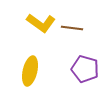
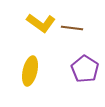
purple pentagon: rotated 16 degrees clockwise
